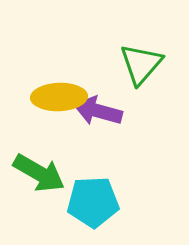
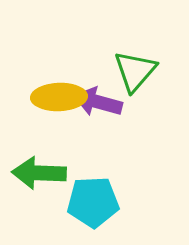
green triangle: moved 6 px left, 7 px down
purple arrow: moved 9 px up
green arrow: rotated 152 degrees clockwise
